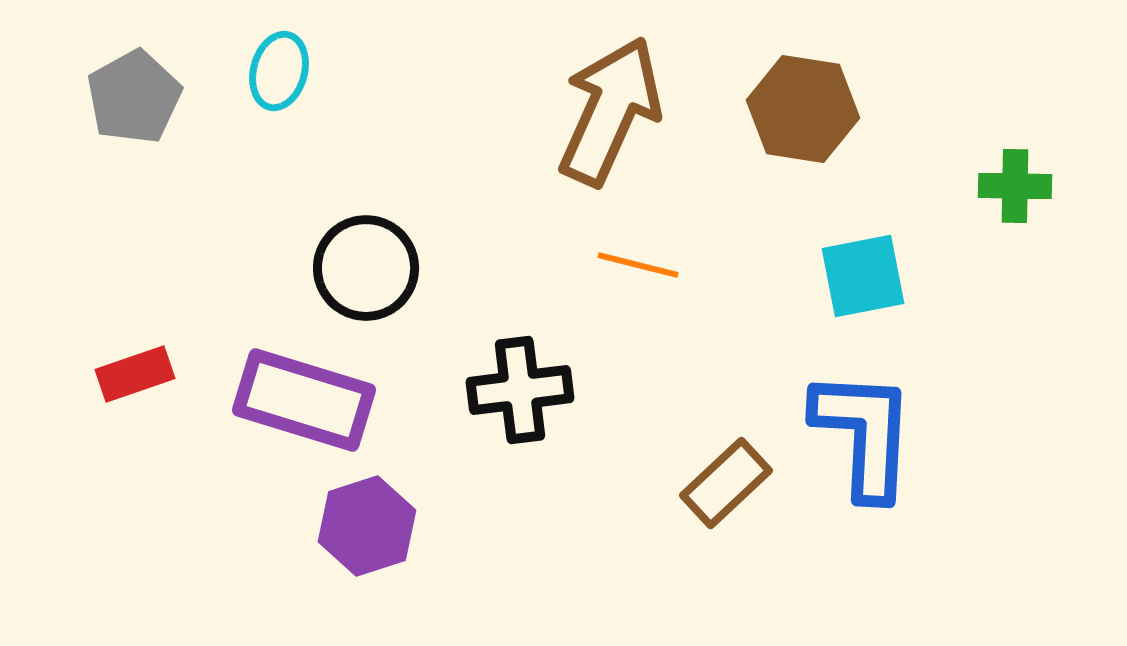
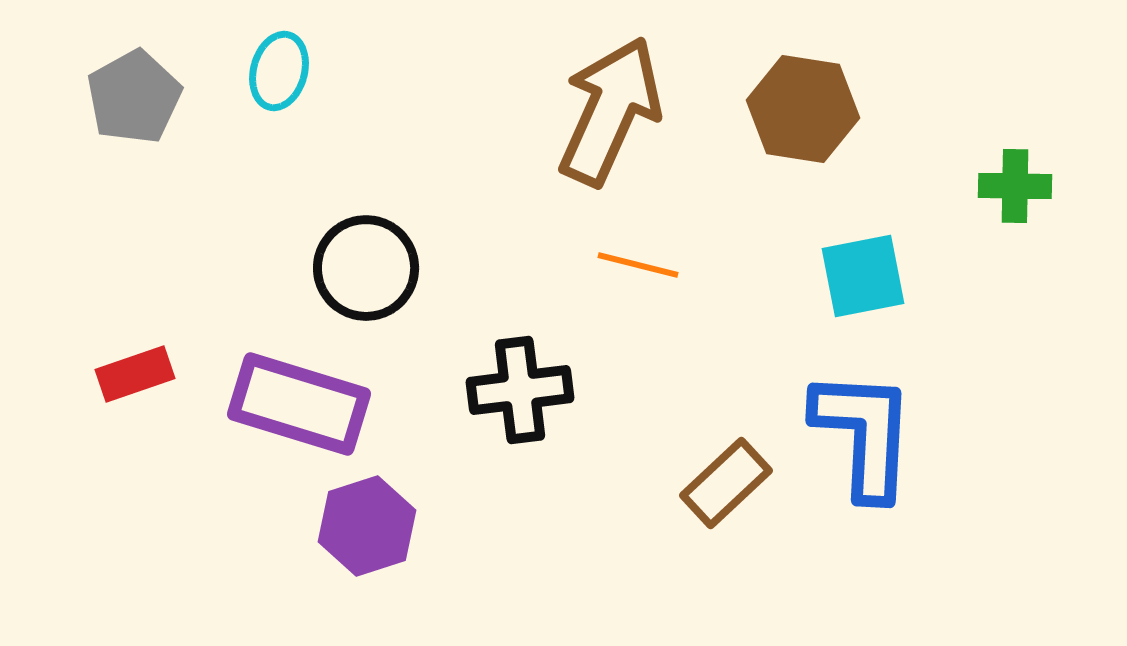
purple rectangle: moved 5 px left, 4 px down
